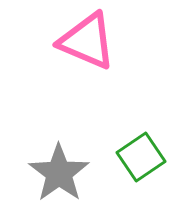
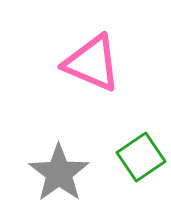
pink triangle: moved 5 px right, 22 px down
